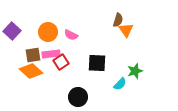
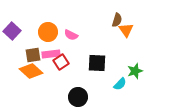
brown semicircle: moved 1 px left
